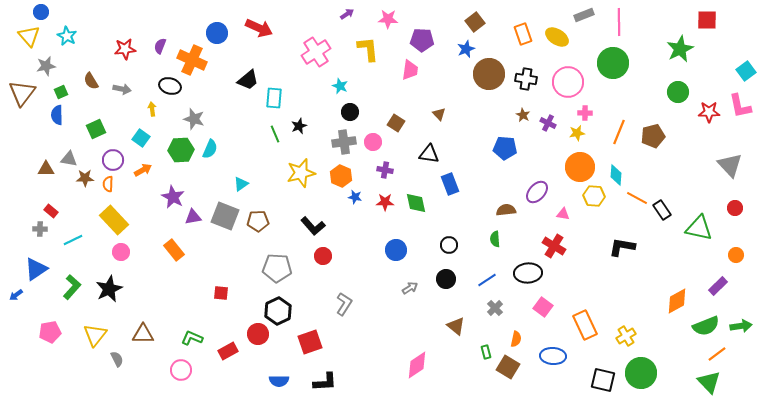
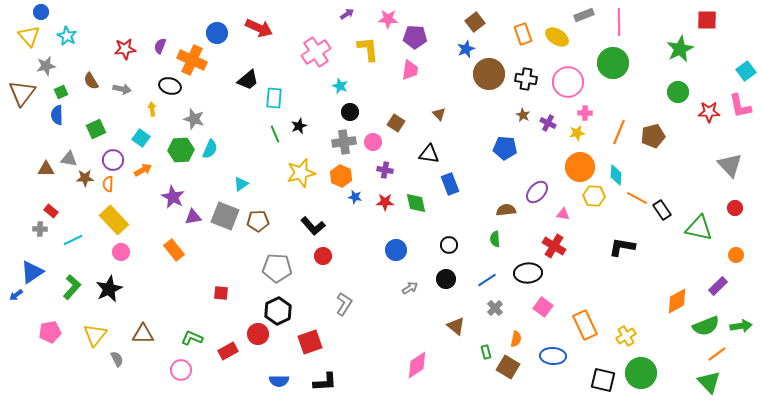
purple pentagon at (422, 40): moved 7 px left, 3 px up
blue triangle at (36, 269): moved 4 px left, 3 px down
